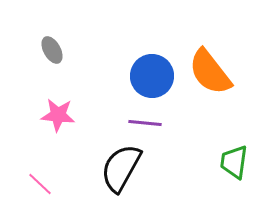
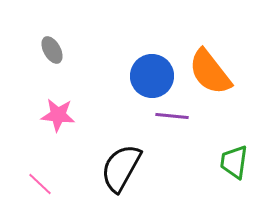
purple line: moved 27 px right, 7 px up
